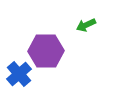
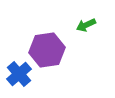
purple hexagon: moved 1 px right, 1 px up; rotated 8 degrees counterclockwise
